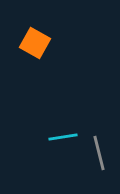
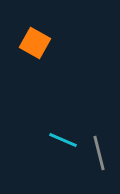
cyan line: moved 3 px down; rotated 32 degrees clockwise
